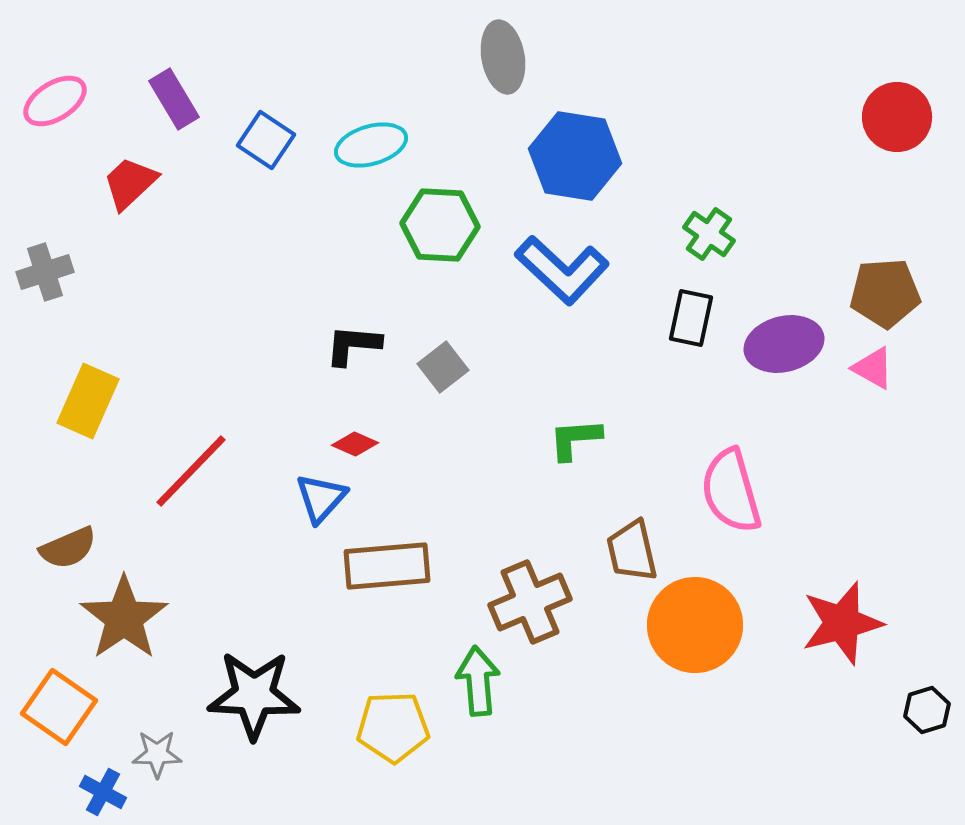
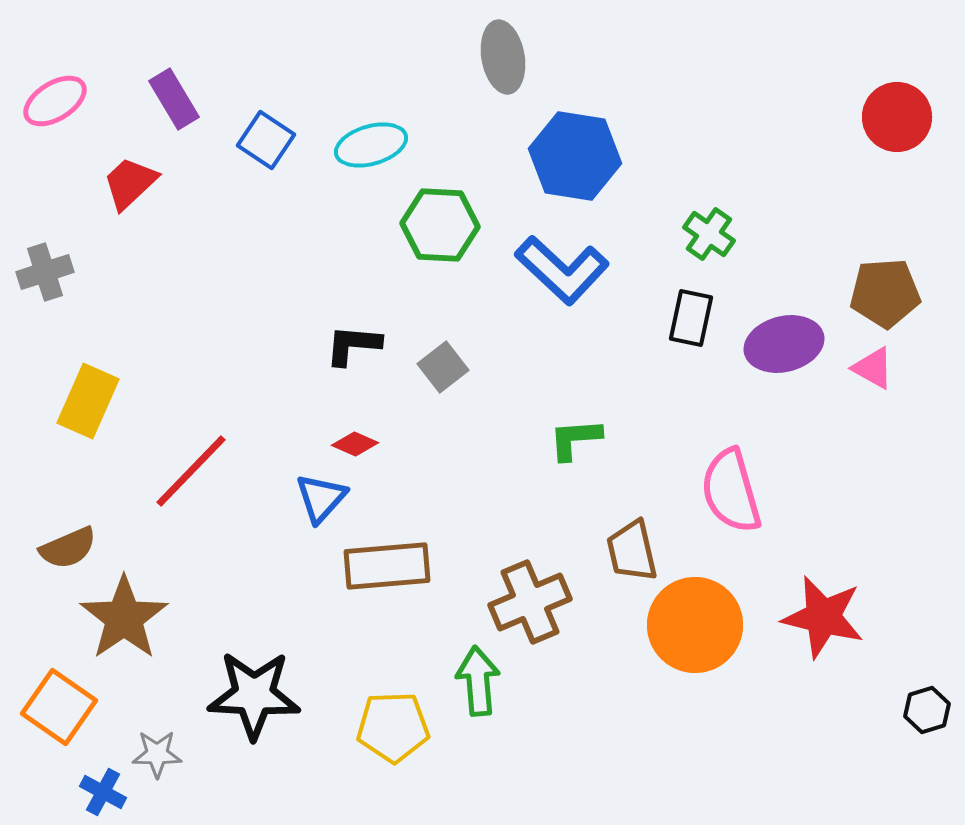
red star: moved 19 px left, 6 px up; rotated 28 degrees clockwise
